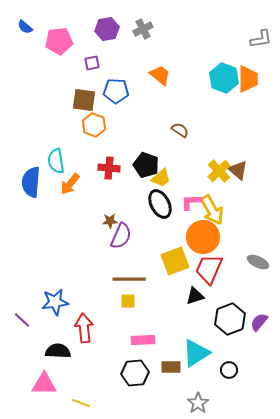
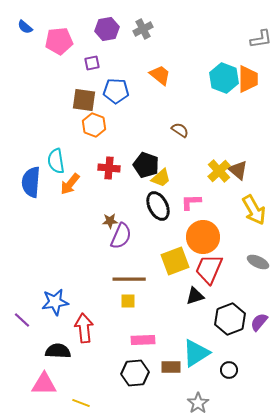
black ellipse at (160, 204): moved 2 px left, 2 px down
yellow arrow at (212, 210): moved 42 px right
